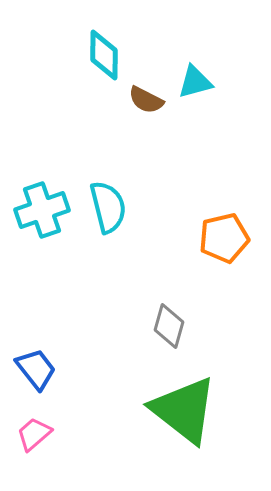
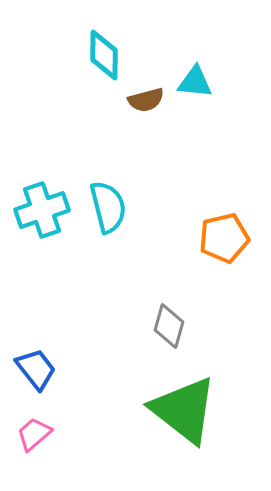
cyan triangle: rotated 21 degrees clockwise
brown semicircle: rotated 42 degrees counterclockwise
